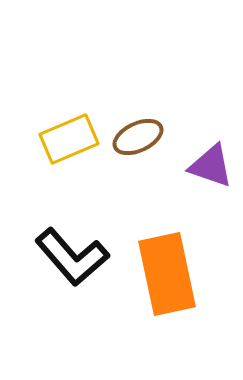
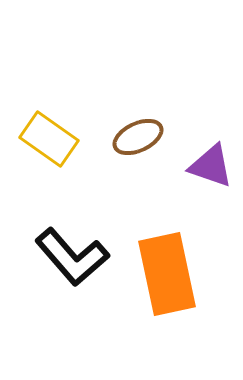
yellow rectangle: moved 20 px left; rotated 58 degrees clockwise
